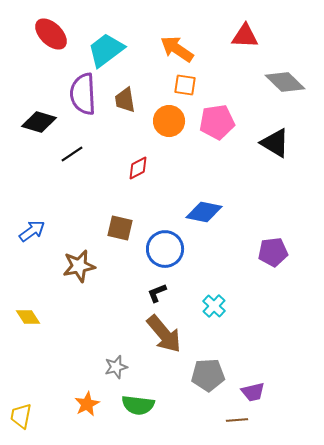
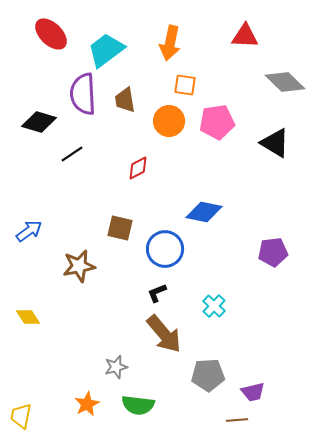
orange arrow: moved 7 px left, 6 px up; rotated 112 degrees counterclockwise
blue arrow: moved 3 px left
